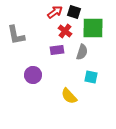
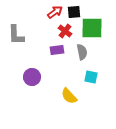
black square: rotated 24 degrees counterclockwise
green square: moved 1 px left
gray L-shape: rotated 10 degrees clockwise
gray semicircle: rotated 28 degrees counterclockwise
purple circle: moved 1 px left, 2 px down
